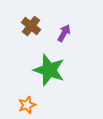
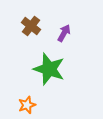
green star: moved 1 px up
